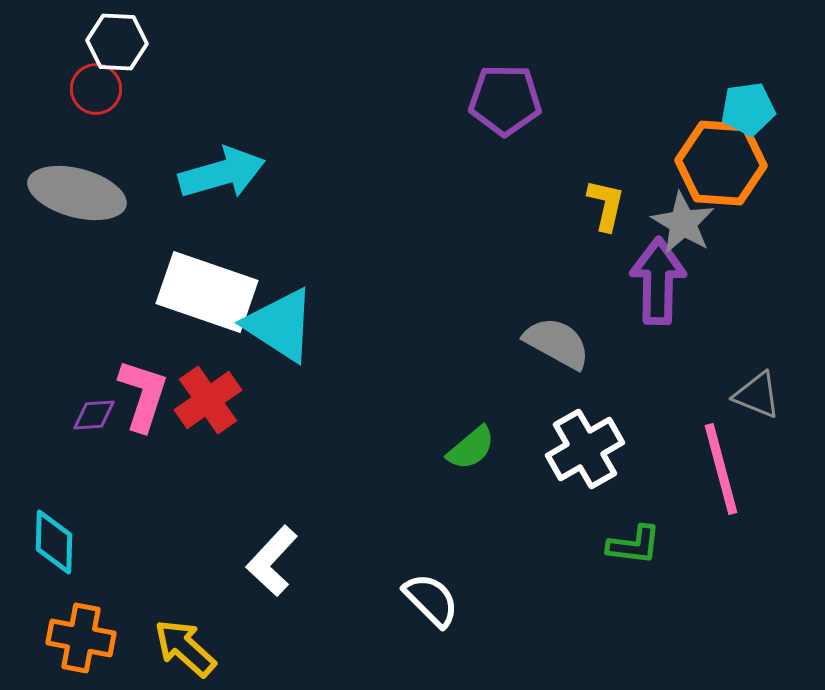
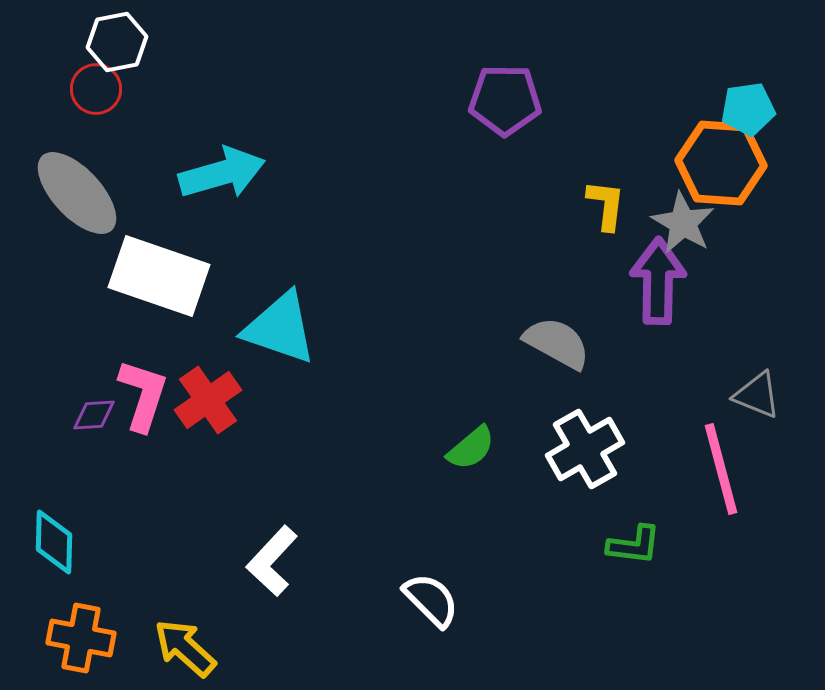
white hexagon: rotated 14 degrees counterclockwise
gray ellipse: rotated 32 degrees clockwise
yellow L-shape: rotated 6 degrees counterclockwise
white rectangle: moved 48 px left, 16 px up
cyan triangle: moved 3 px down; rotated 14 degrees counterclockwise
